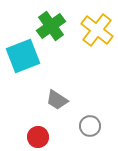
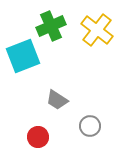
green cross: rotated 12 degrees clockwise
